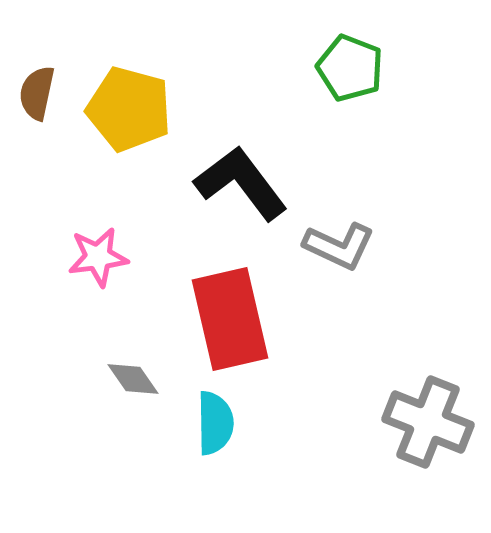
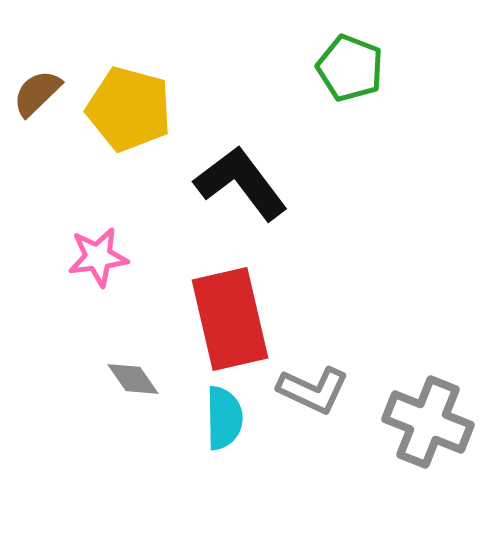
brown semicircle: rotated 34 degrees clockwise
gray L-shape: moved 26 px left, 144 px down
cyan semicircle: moved 9 px right, 5 px up
